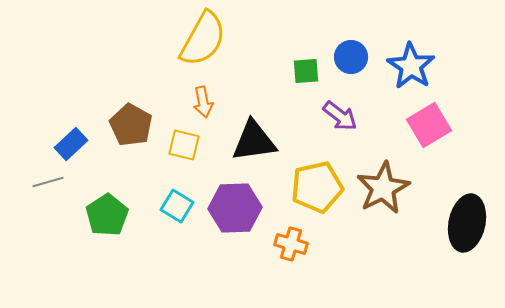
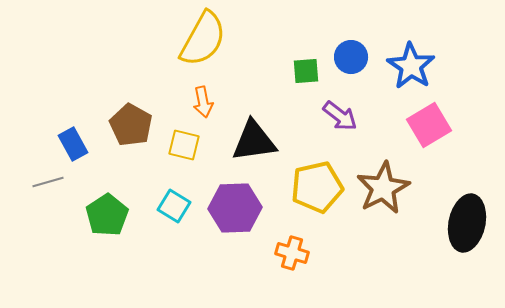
blue rectangle: moved 2 px right; rotated 76 degrees counterclockwise
cyan square: moved 3 px left
orange cross: moved 1 px right, 9 px down
